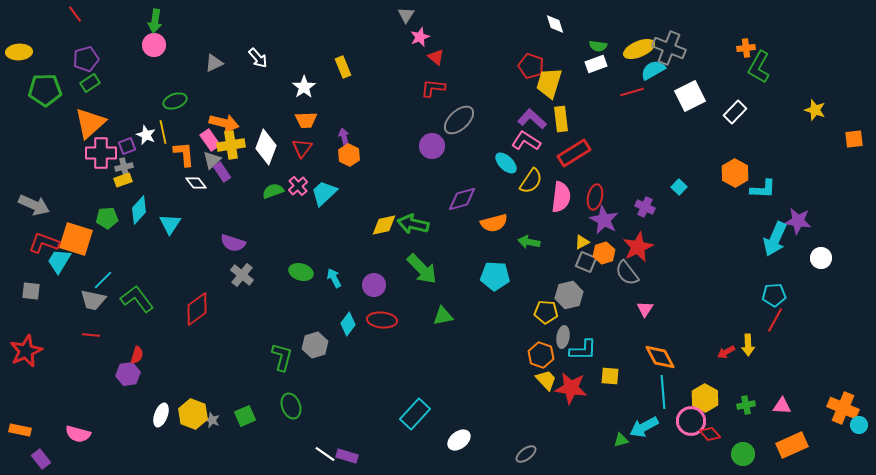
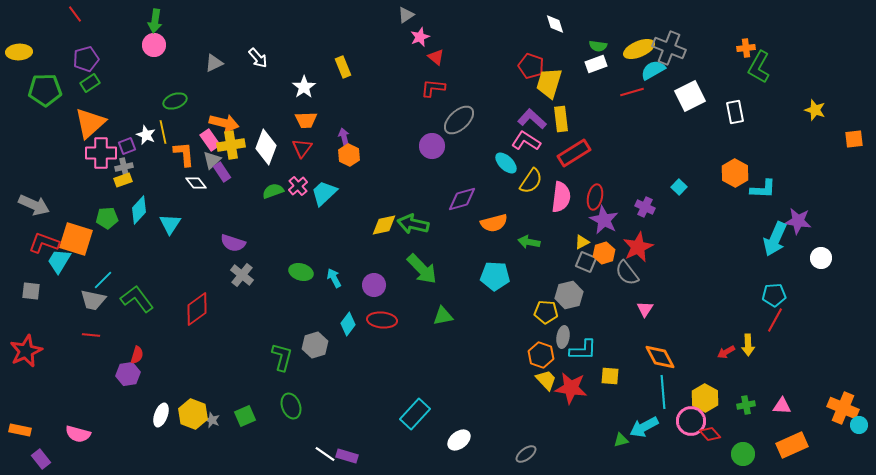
gray triangle at (406, 15): rotated 24 degrees clockwise
white rectangle at (735, 112): rotated 55 degrees counterclockwise
